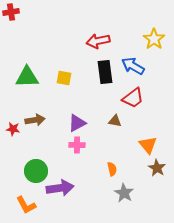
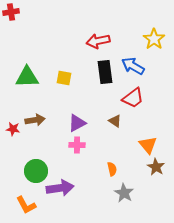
brown triangle: rotated 24 degrees clockwise
brown star: moved 1 px left, 1 px up
